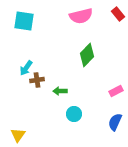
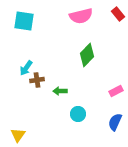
cyan circle: moved 4 px right
